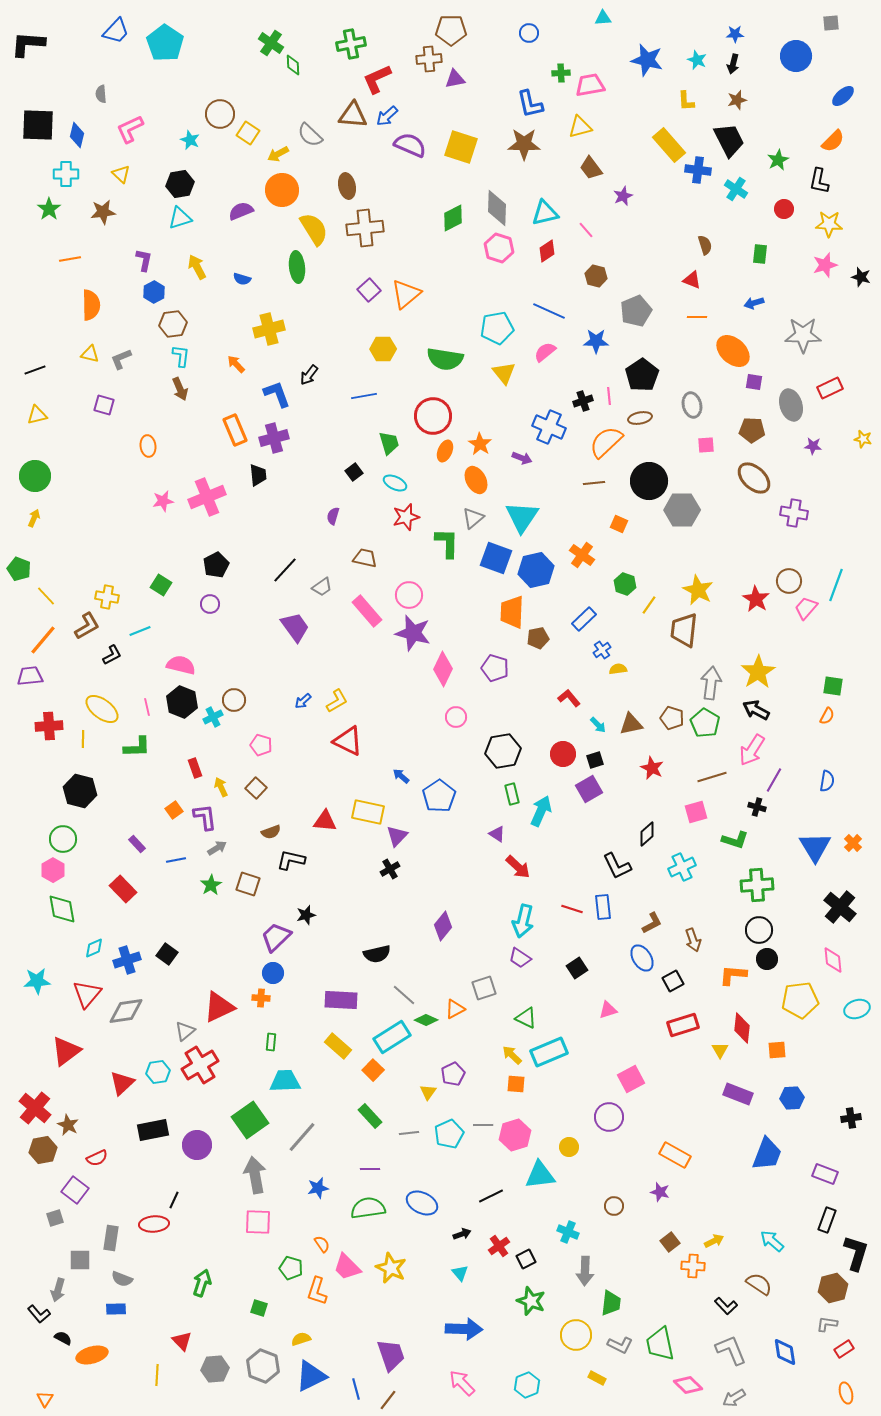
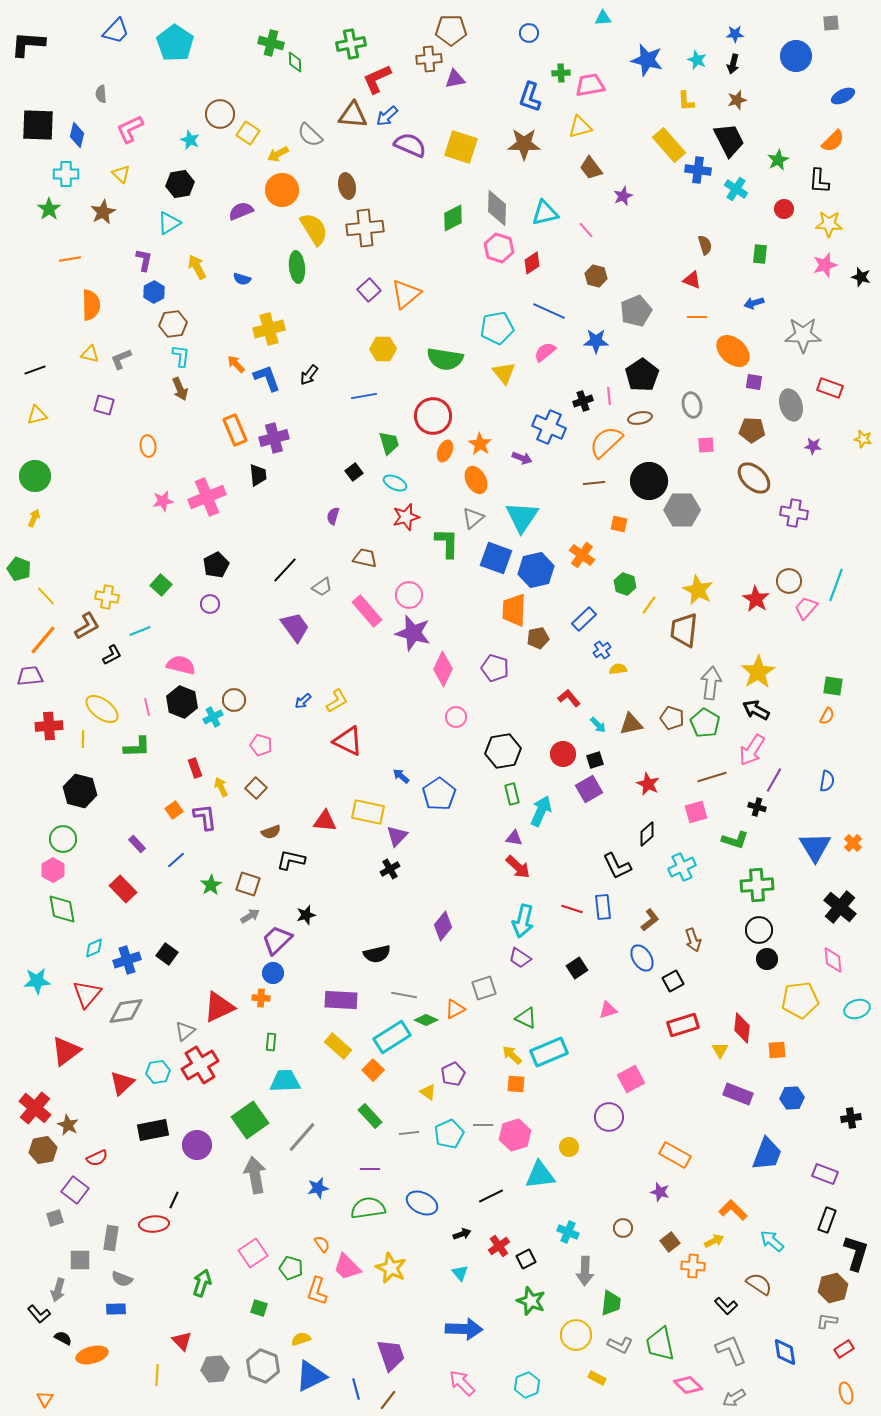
cyan pentagon at (165, 43): moved 10 px right
green cross at (271, 43): rotated 20 degrees counterclockwise
green diamond at (293, 65): moved 2 px right, 3 px up
blue ellipse at (843, 96): rotated 15 degrees clockwise
blue L-shape at (530, 104): moved 7 px up; rotated 32 degrees clockwise
black L-shape at (819, 181): rotated 8 degrees counterclockwise
brown star at (103, 212): rotated 20 degrees counterclockwise
cyan triangle at (180, 218): moved 11 px left, 5 px down; rotated 15 degrees counterclockwise
red diamond at (547, 251): moved 15 px left, 12 px down
red rectangle at (830, 388): rotated 45 degrees clockwise
blue L-shape at (277, 394): moved 10 px left, 16 px up
orange square at (619, 524): rotated 12 degrees counterclockwise
green square at (161, 585): rotated 10 degrees clockwise
orange trapezoid at (512, 612): moved 2 px right, 2 px up
red star at (652, 768): moved 4 px left, 16 px down
blue pentagon at (439, 796): moved 2 px up
purple triangle at (497, 834): moved 17 px right, 4 px down; rotated 24 degrees counterclockwise
gray arrow at (217, 848): moved 33 px right, 68 px down
blue line at (176, 860): rotated 30 degrees counterclockwise
brown L-shape at (652, 923): moved 2 px left, 3 px up; rotated 10 degrees counterclockwise
purple trapezoid at (276, 937): moved 1 px right, 3 px down
orange L-shape at (733, 975): moved 235 px down; rotated 40 degrees clockwise
gray line at (404, 995): rotated 30 degrees counterclockwise
yellow triangle at (428, 1092): rotated 30 degrees counterclockwise
brown circle at (614, 1206): moved 9 px right, 22 px down
pink square at (258, 1222): moved 5 px left, 31 px down; rotated 36 degrees counterclockwise
gray L-shape at (827, 1324): moved 3 px up
